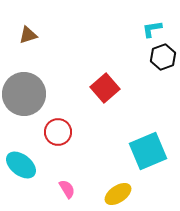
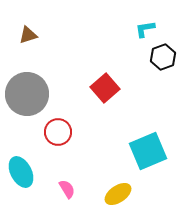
cyan L-shape: moved 7 px left
gray circle: moved 3 px right
cyan ellipse: moved 7 px down; rotated 24 degrees clockwise
